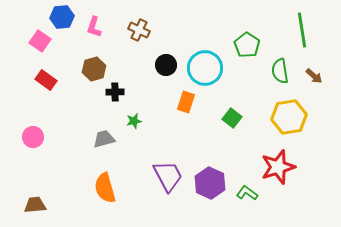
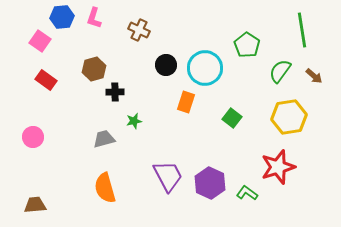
pink L-shape: moved 9 px up
green semicircle: rotated 45 degrees clockwise
